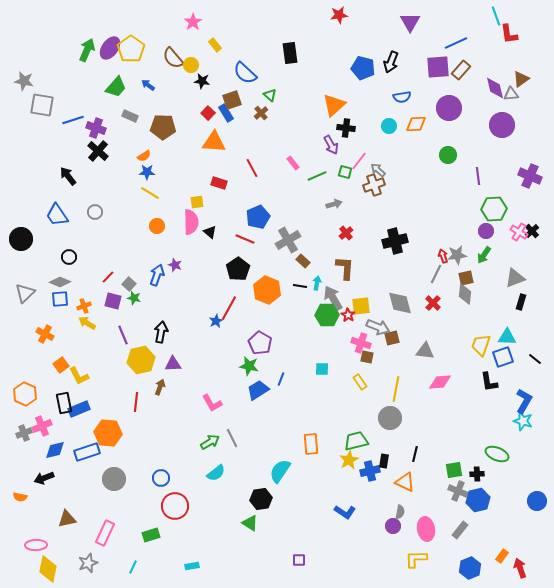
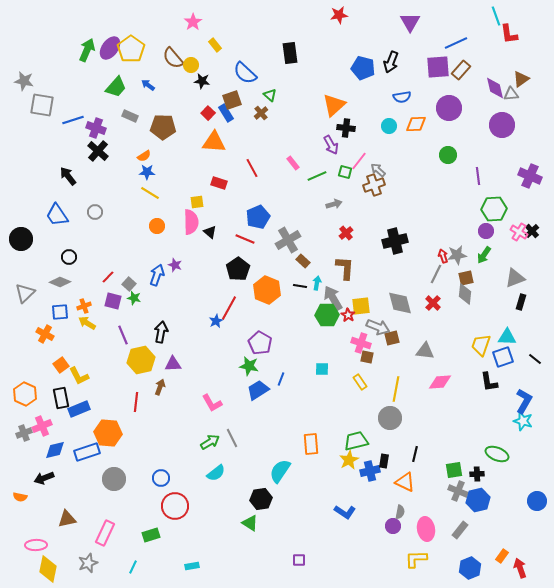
blue square at (60, 299): moved 13 px down
black rectangle at (64, 403): moved 3 px left, 5 px up
